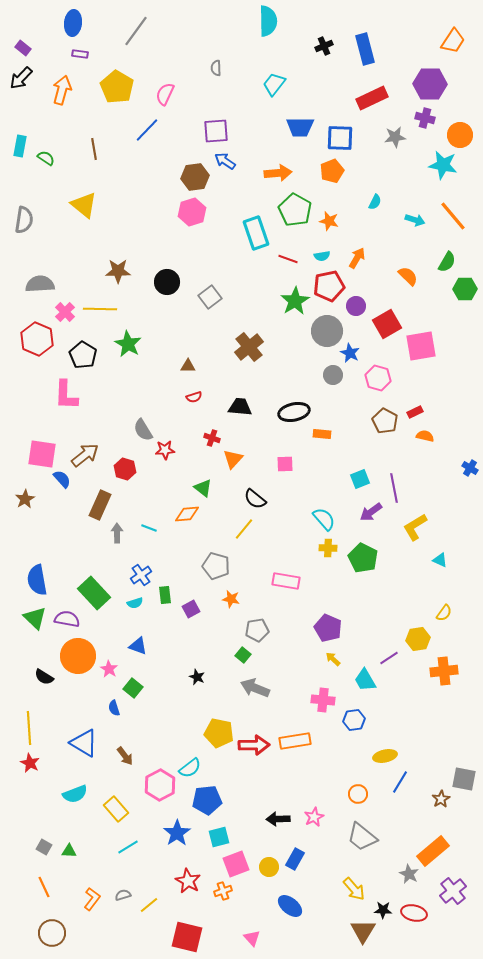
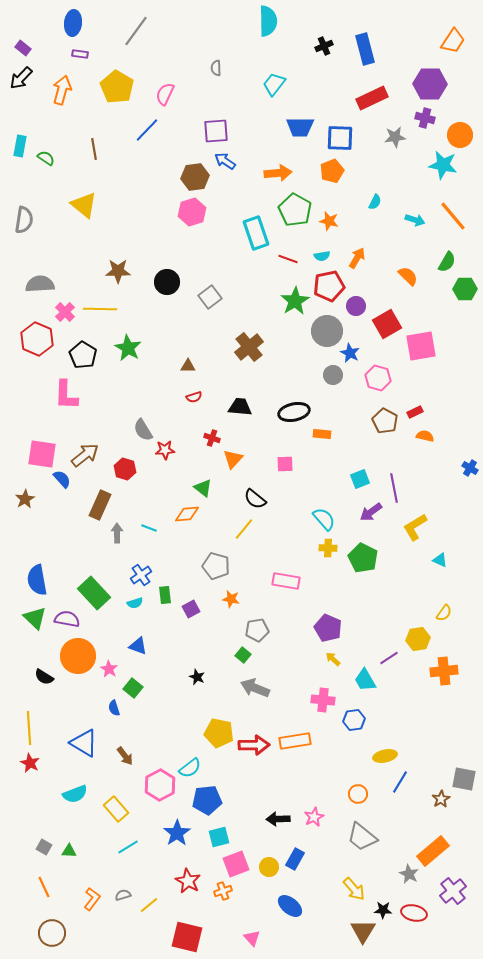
green star at (128, 344): moved 4 px down
